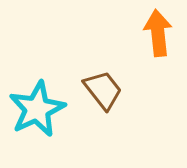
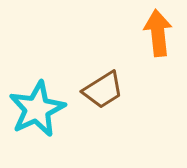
brown trapezoid: rotated 96 degrees clockwise
